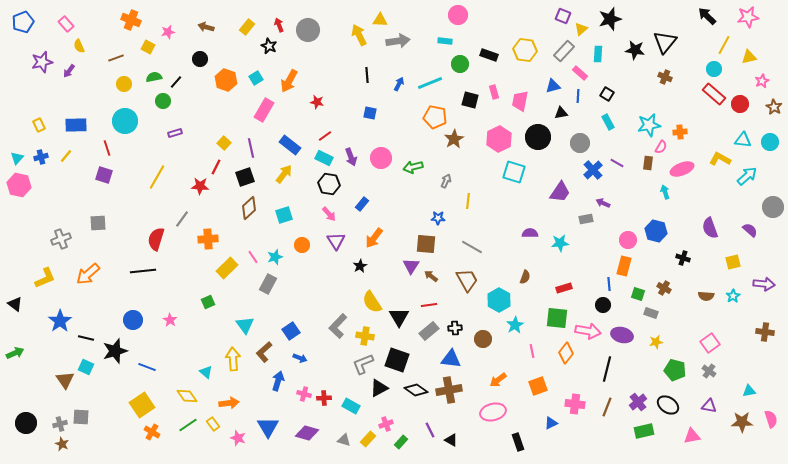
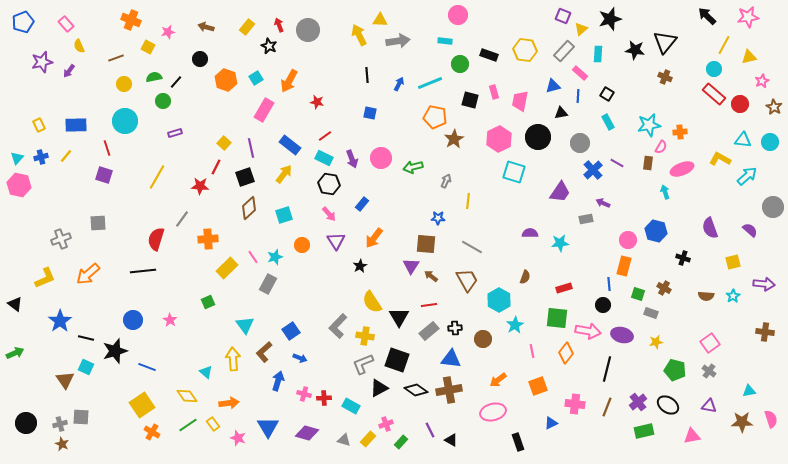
purple arrow at (351, 157): moved 1 px right, 2 px down
